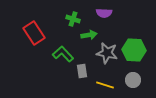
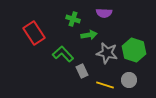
green hexagon: rotated 15 degrees clockwise
gray rectangle: rotated 16 degrees counterclockwise
gray circle: moved 4 px left
